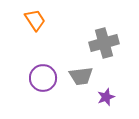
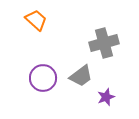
orange trapezoid: moved 1 px right; rotated 15 degrees counterclockwise
gray trapezoid: rotated 30 degrees counterclockwise
